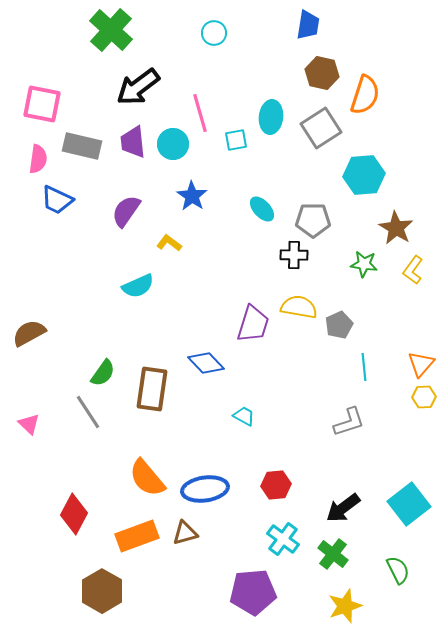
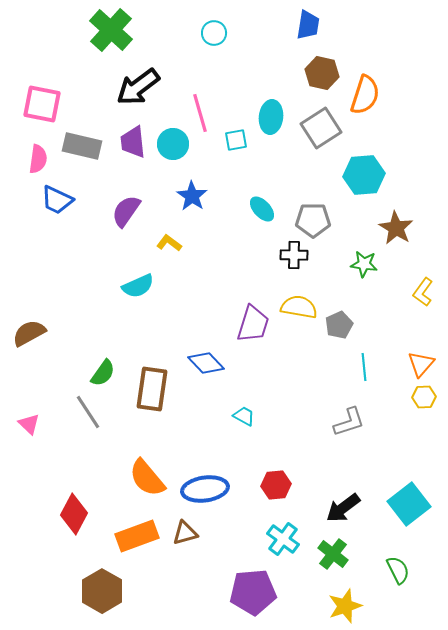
yellow L-shape at (413, 270): moved 10 px right, 22 px down
